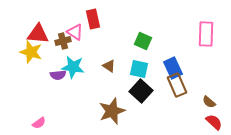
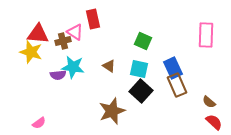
pink rectangle: moved 1 px down
